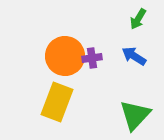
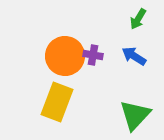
purple cross: moved 1 px right, 3 px up; rotated 18 degrees clockwise
